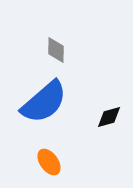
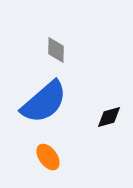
orange ellipse: moved 1 px left, 5 px up
